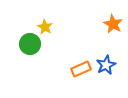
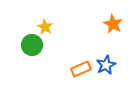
green circle: moved 2 px right, 1 px down
